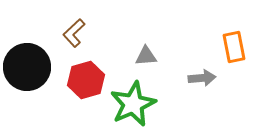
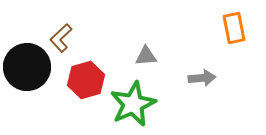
brown L-shape: moved 13 px left, 5 px down
orange rectangle: moved 19 px up
